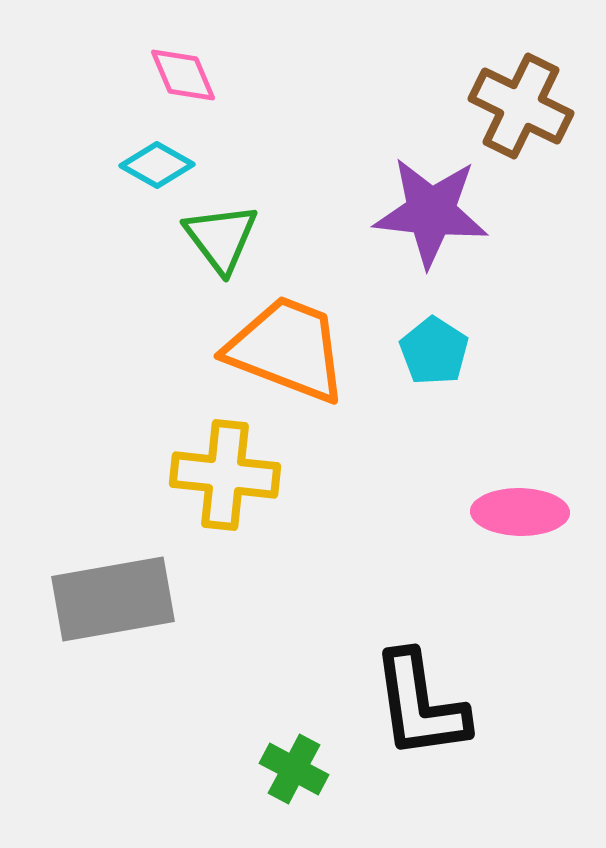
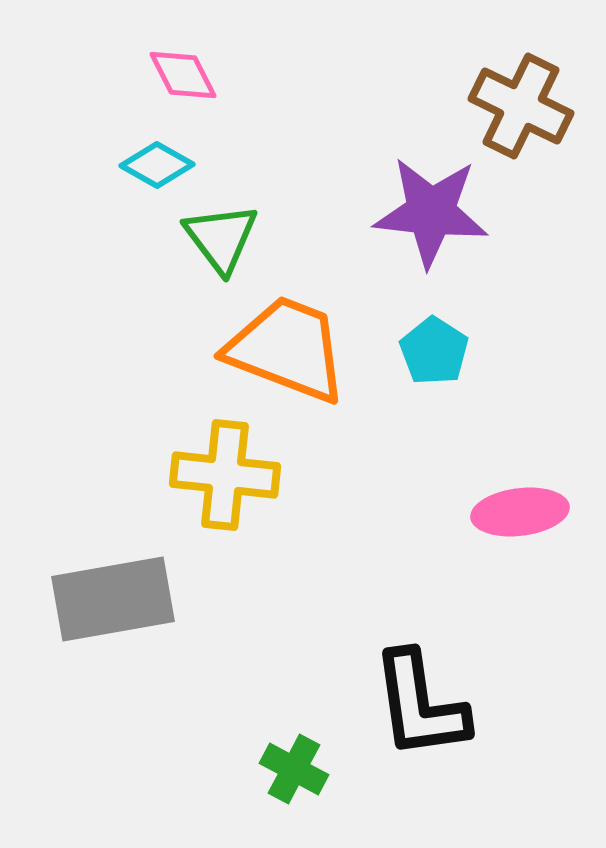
pink diamond: rotated 4 degrees counterclockwise
pink ellipse: rotated 8 degrees counterclockwise
